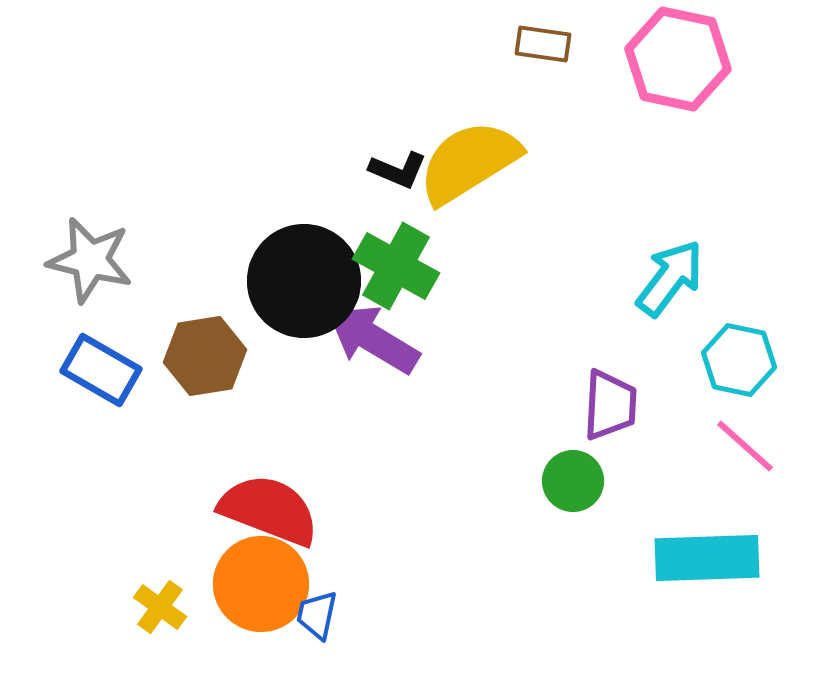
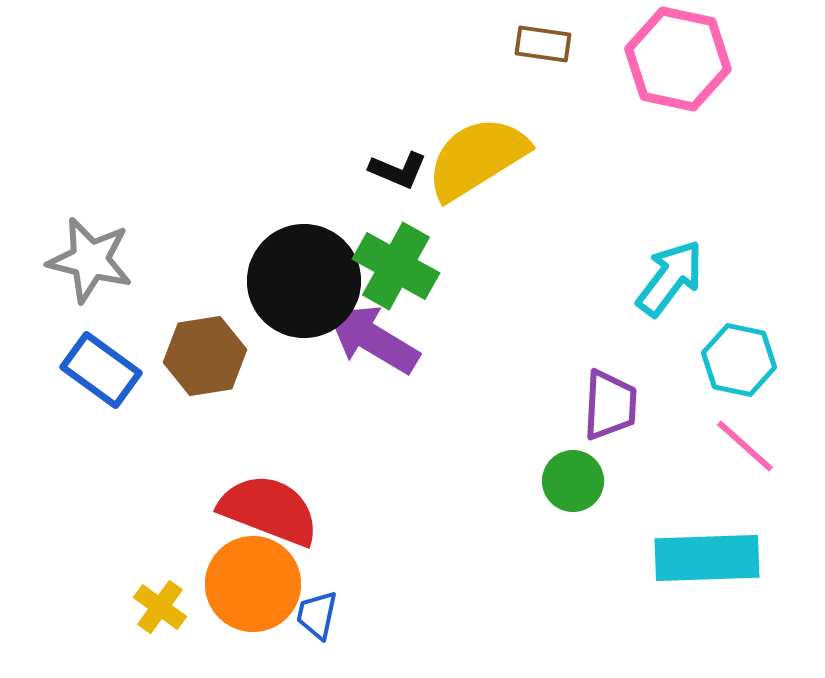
yellow semicircle: moved 8 px right, 4 px up
blue rectangle: rotated 6 degrees clockwise
orange circle: moved 8 px left
